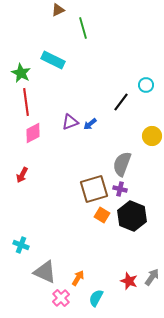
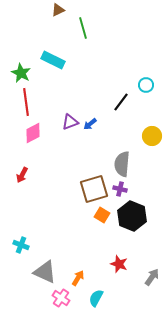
gray semicircle: rotated 15 degrees counterclockwise
red star: moved 10 px left, 17 px up
pink cross: rotated 12 degrees counterclockwise
